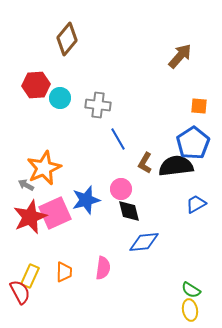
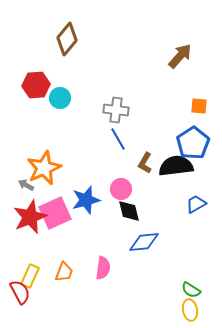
gray cross: moved 18 px right, 5 px down
orange trapezoid: rotated 20 degrees clockwise
